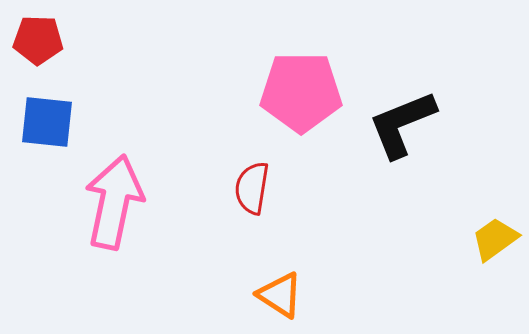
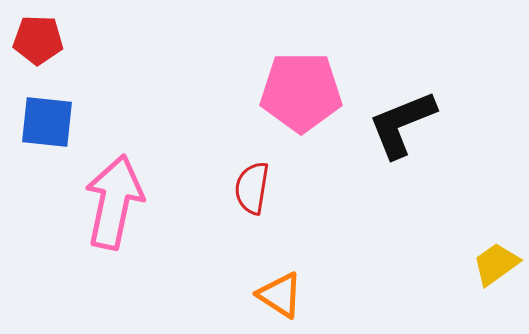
yellow trapezoid: moved 1 px right, 25 px down
